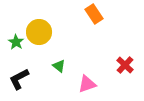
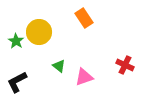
orange rectangle: moved 10 px left, 4 px down
green star: moved 1 px up
red cross: rotated 18 degrees counterclockwise
black L-shape: moved 2 px left, 3 px down
pink triangle: moved 3 px left, 7 px up
